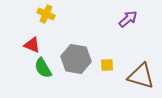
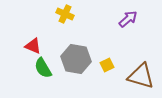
yellow cross: moved 19 px right
red triangle: moved 1 px right, 1 px down
yellow square: rotated 24 degrees counterclockwise
